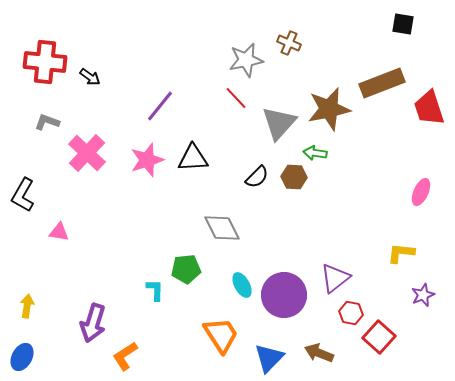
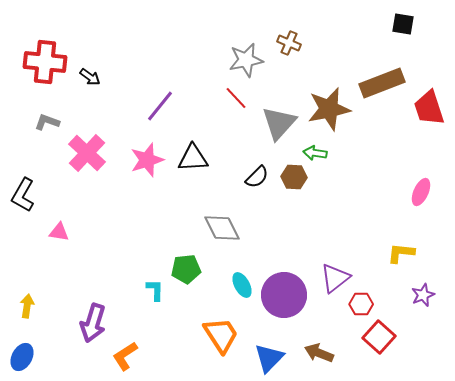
red hexagon: moved 10 px right, 9 px up; rotated 10 degrees counterclockwise
